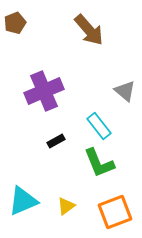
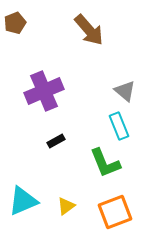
cyan rectangle: moved 20 px right; rotated 16 degrees clockwise
green L-shape: moved 6 px right
